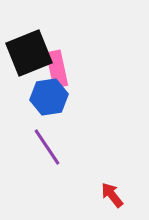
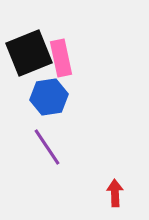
pink rectangle: moved 4 px right, 11 px up
red arrow: moved 3 px right, 2 px up; rotated 36 degrees clockwise
